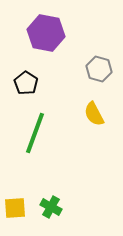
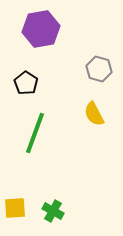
purple hexagon: moved 5 px left, 4 px up; rotated 21 degrees counterclockwise
green cross: moved 2 px right, 4 px down
